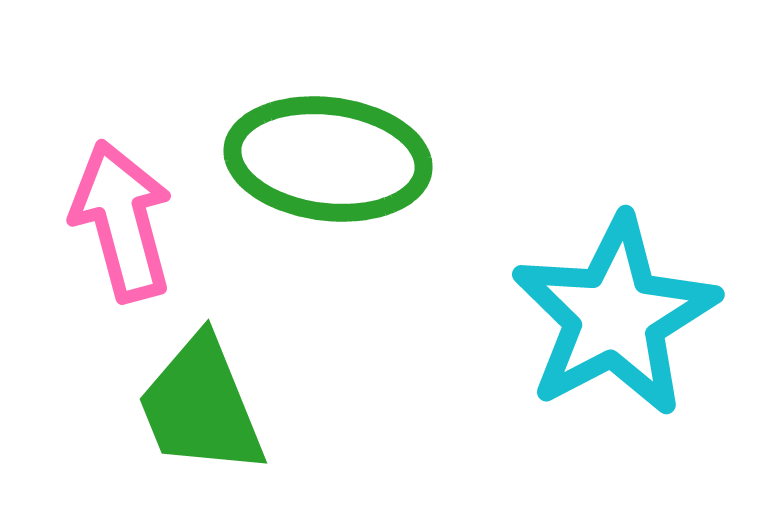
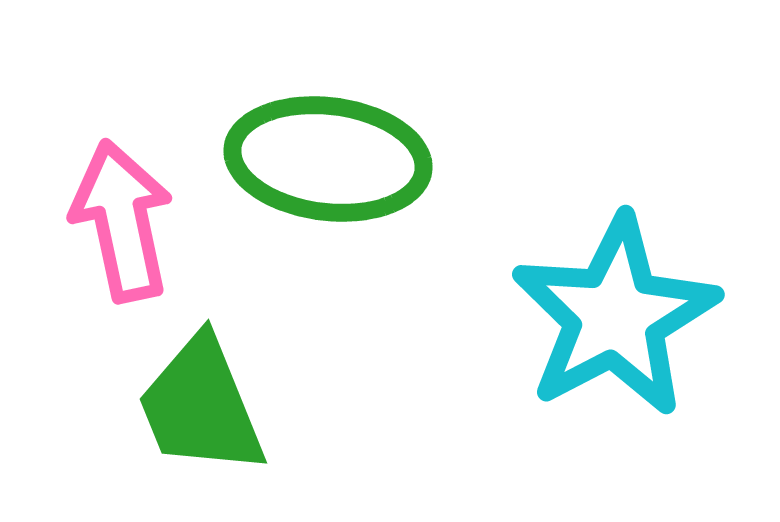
pink arrow: rotated 3 degrees clockwise
